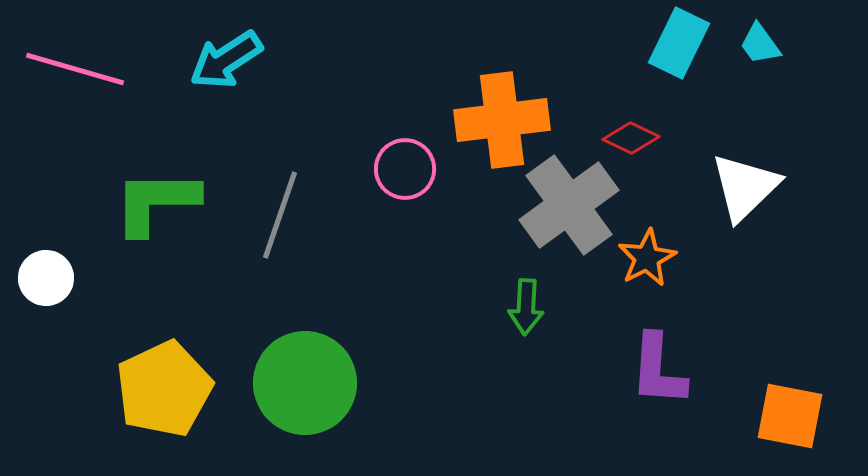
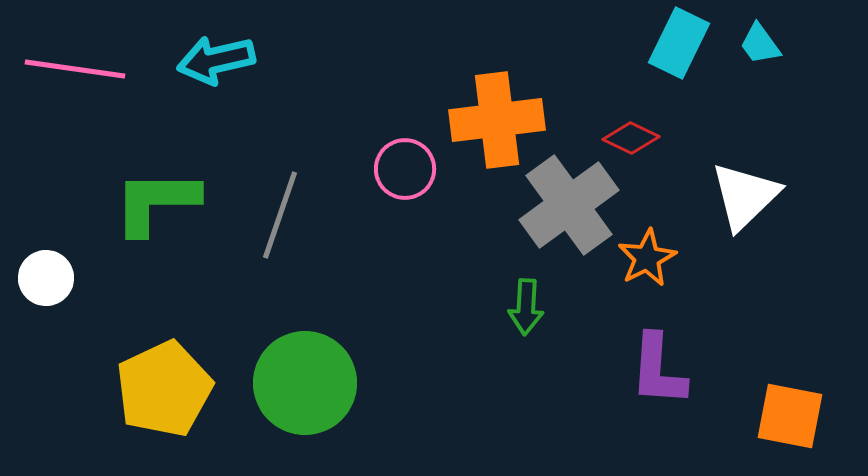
cyan arrow: moved 10 px left; rotated 20 degrees clockwise
pink line: rotated 8 degrees counterclockwise
orange cross: moved 5 px left
white triangle: moved 9 px down
